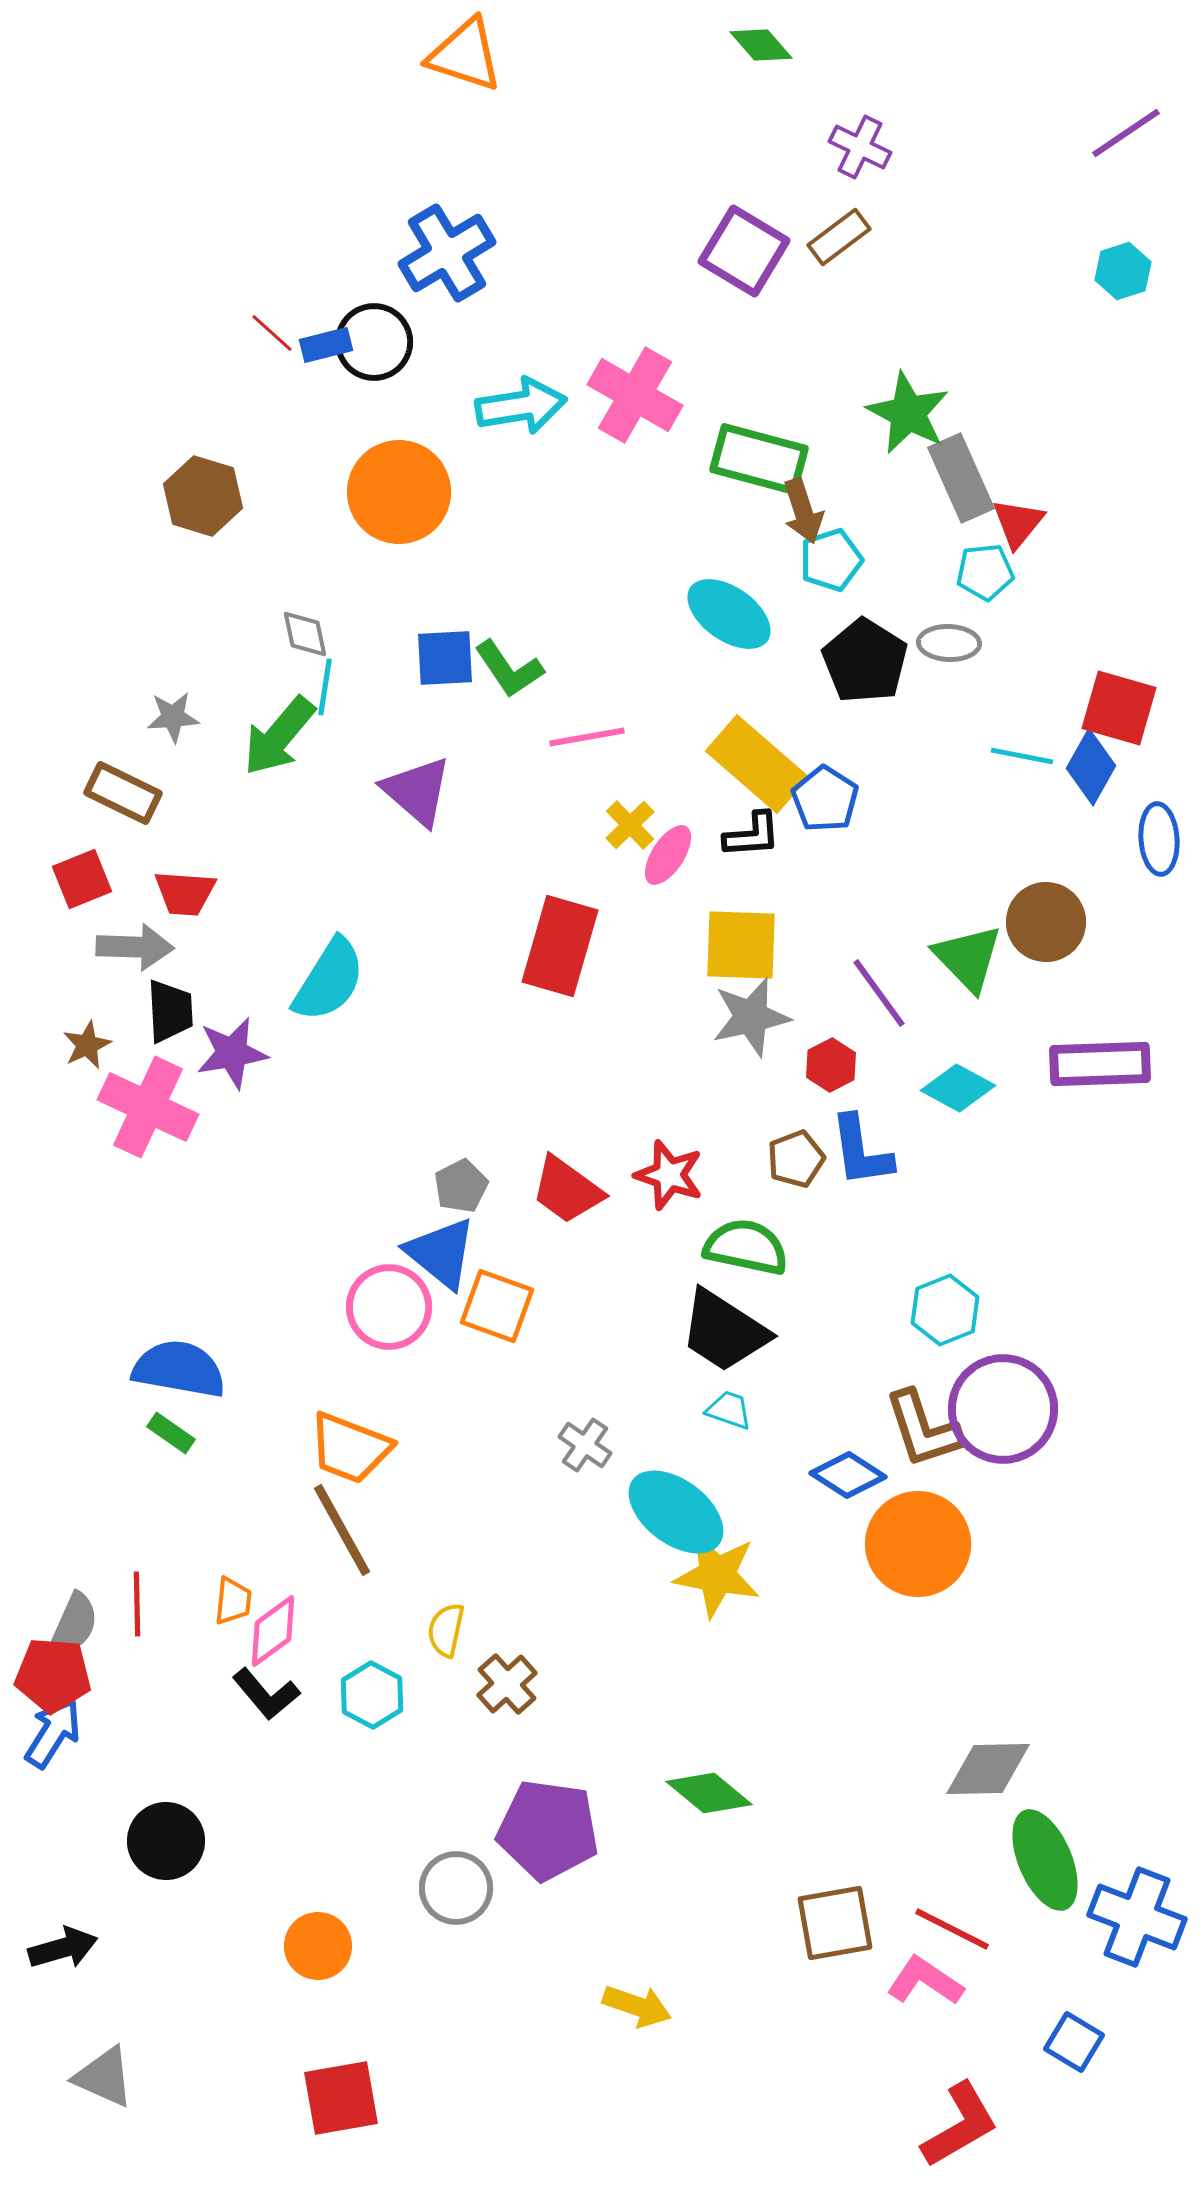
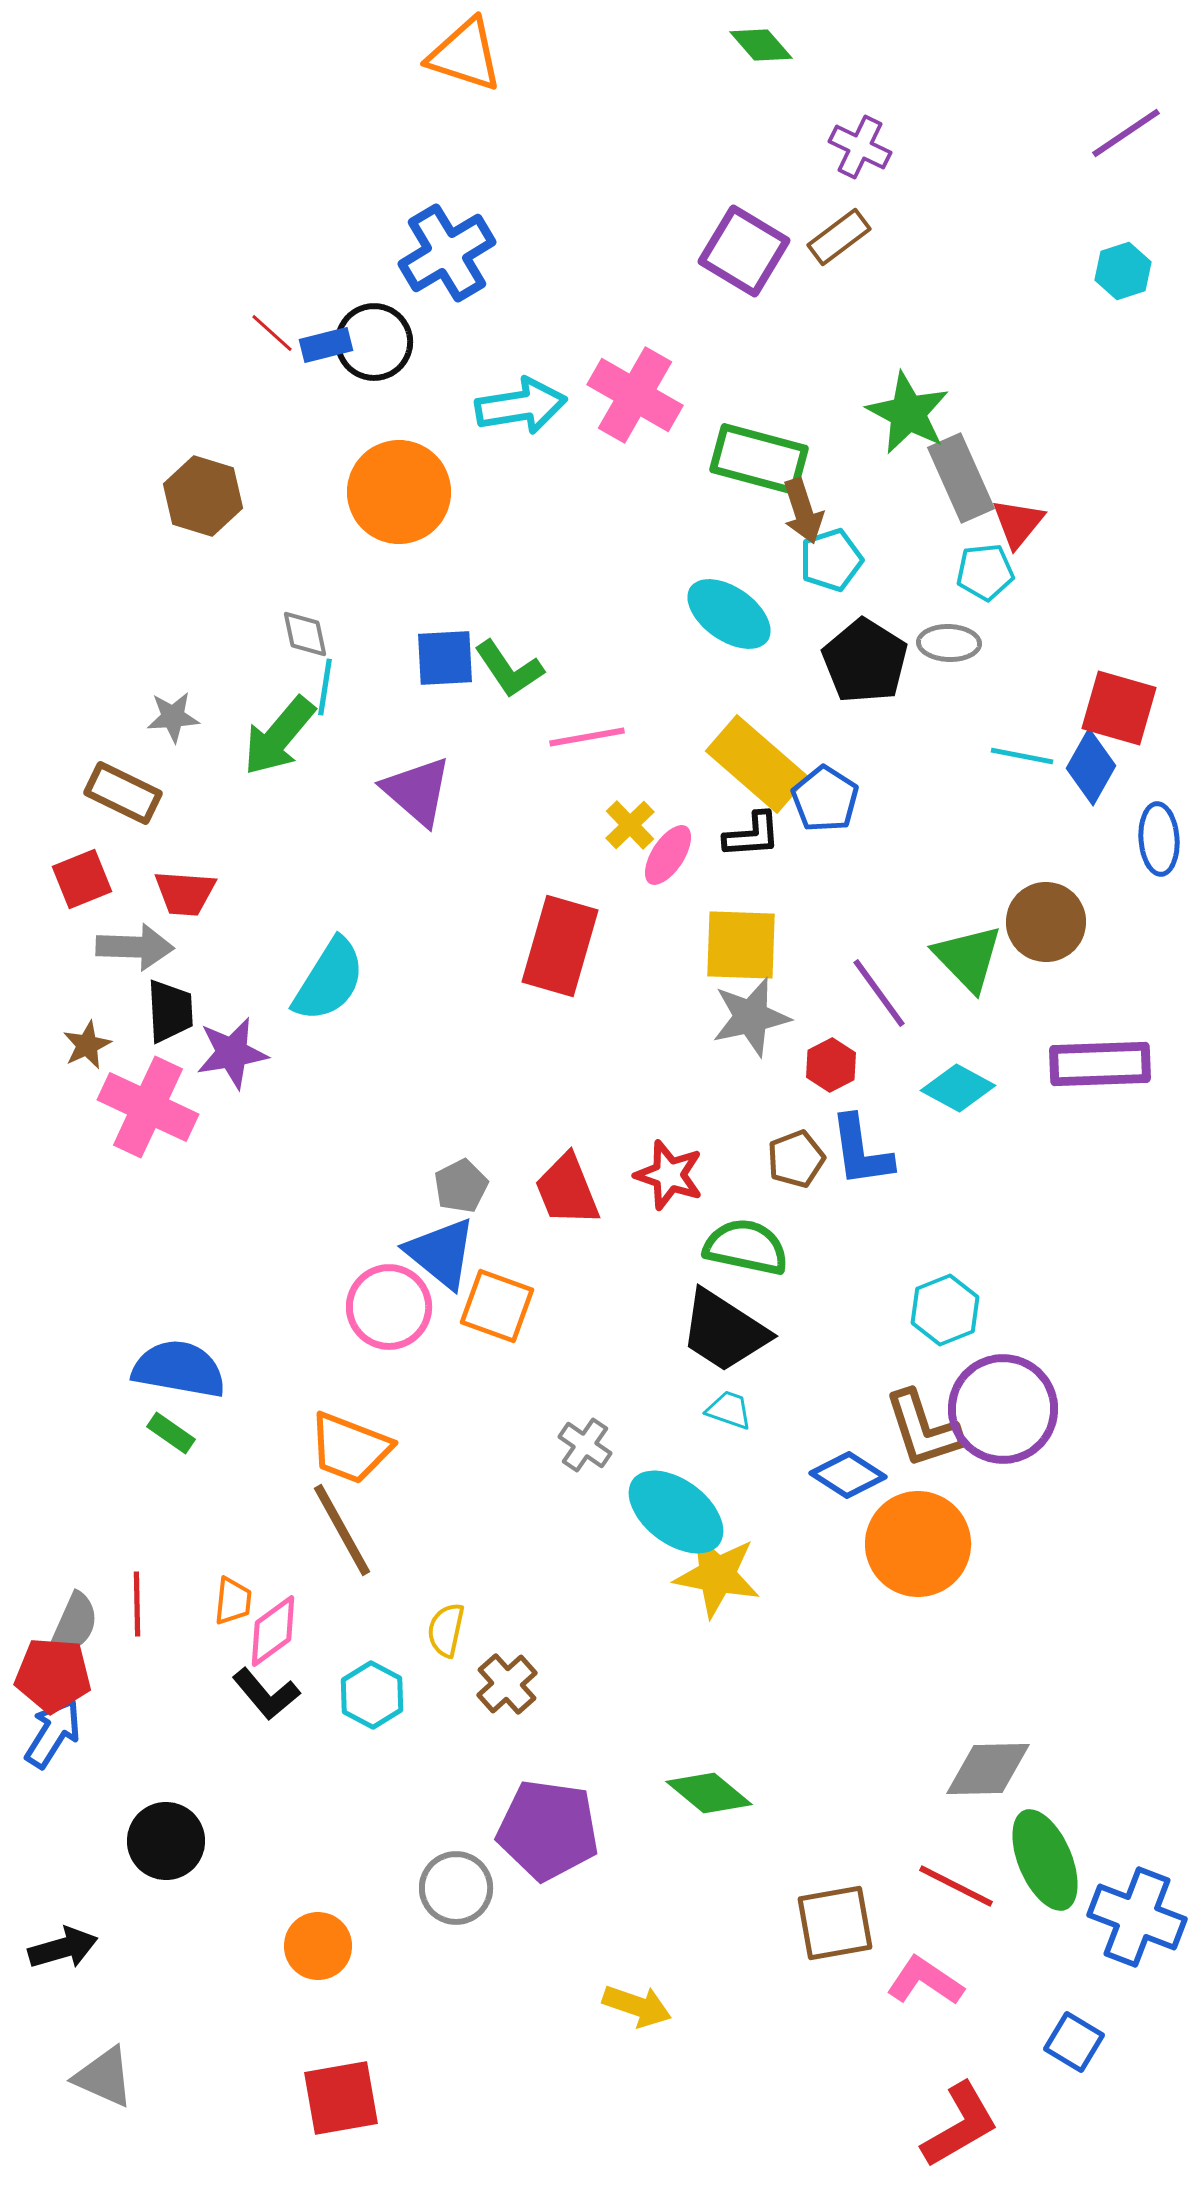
red trapezoid at (567, 1190): rotated 32 degrees clockwise
red line at (952, 1929): moved 4 px right, 43 px up
